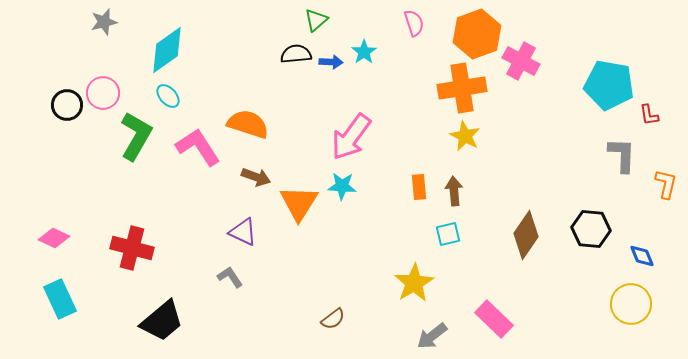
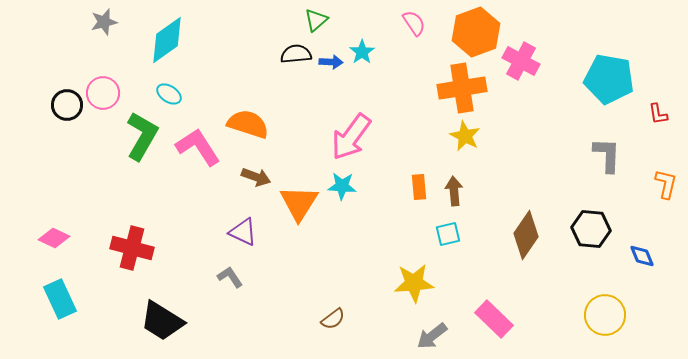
pink semicircle at (414, 23): rotated 16 degrees counterclockwise
orange hexagon at (477, 34): moved 1 px left, 2 px up
cyan diamond at (167, 50): moved 10 px up
cyan star at (364, 52): moved 2 px left
cyan pentagon at (609, 85): moved 6 px up
cyan ellipse at (168, 96): moved 1 px right, 2 px up; rotated 15 degrees counterclockwise
red L-shape at (649, 115): moved 9 px right, 1 px up
green L-shape at (136, 136): moved 6 px right
gray L-shape at (622, 155): moved 15 px left
yellow star at (414, 283): rotated 27 degrees clockwise
yellow circle at (631, 304): moved 26 px left, 11 px down
black trapezoid at (162, 321): rotated 72 degrees clockwise
